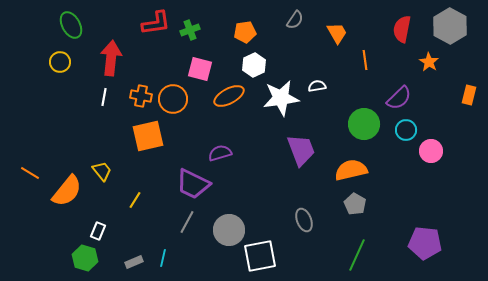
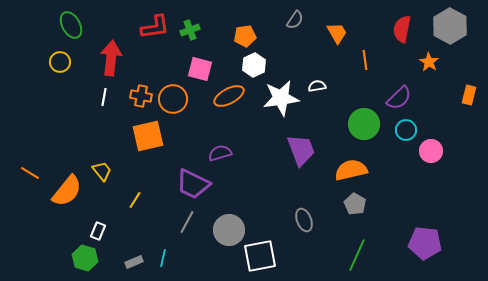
red L-shape at (156, 23): moved 1 px left, 4 px down
orange pentagon at (245, 32): moved 4 px down
